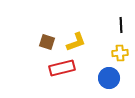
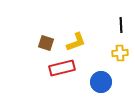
brown square: moved 1 px left, 1 px down
blue circle: moved 8 px left, 4 px down
